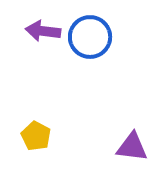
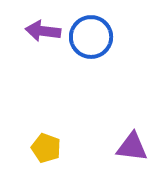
blue circle: moved 1 px right
yellow pentagon: moved 10 px right, 12 px down; rotated 8 degrees counterclockwise
